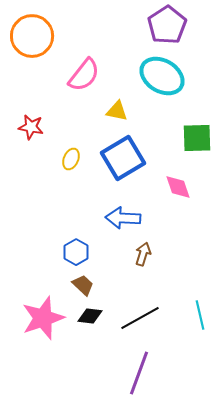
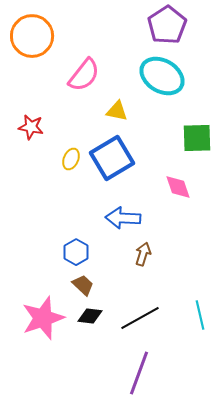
blue square: moved 11 px left
